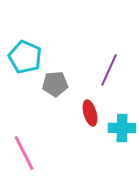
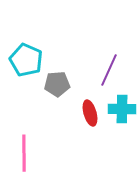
cyan pentagon: moved 1 px right, 3 px down
gray pentagon: moved 2 px right
cyan cross: moved 19 px up
pink line: rotated 27 degrees clockwise
